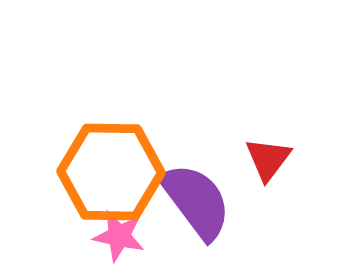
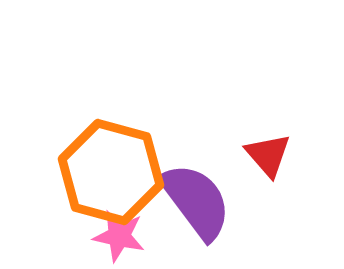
red triangle: moved 4 px up; rotated 18 degrees counterclockwise
orange hexagon: rotated 14 degrees clockwise
